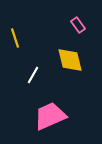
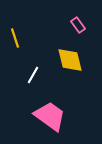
pink trapezoid: rotated 60 degrees clockwise
